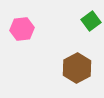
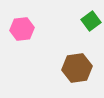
brown hexagon: rotated 20 degrees clockwise
